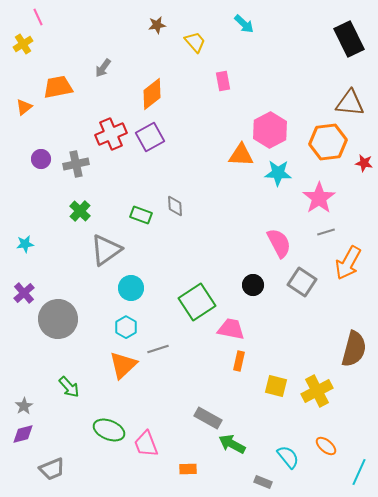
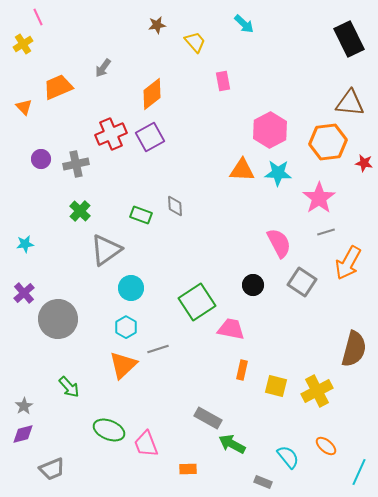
orange trapezoid at (58, 87): rotated 12 degrees counterclockwise
orange triangle at (24, 107): rotated 36 degrees counterclockwise
orange triangle at (241, 155): moved 1 px right, 15 px down
orange rectangle at (239, 361): moved 3 px right, 9 px down
